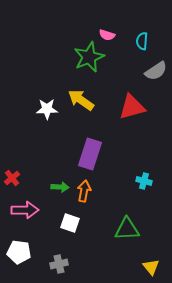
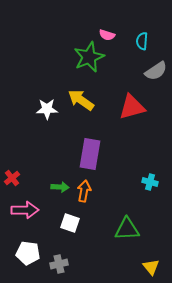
purple rectangle: rotated 8 degrees counterclockwise
cyan cross: moved 6 px right, 1 px down
white pentagon: moved 9 px right, 1 px down
